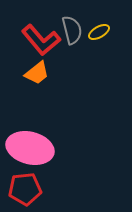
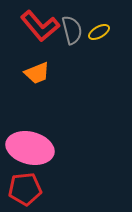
red L-shape: moved 1 px left, 14 px up
orange trapezoid: rotated 16 degrees clockwise
